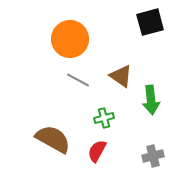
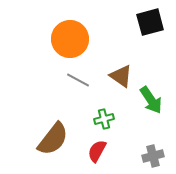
green arrow: rotated 28 degrees counterclockwise
green cross: moved 1 px down
brown semicircle: rotated 99 degrees clockwise
